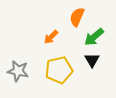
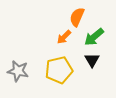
orange arrow: moved 13 px right
